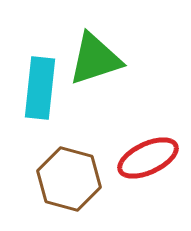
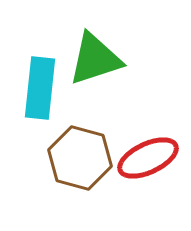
brown hexagon: moved 11 px right, 21 px up
